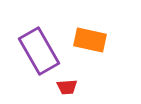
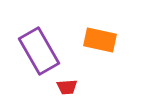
orange rectangle: moved 10 px right
